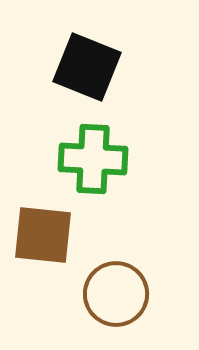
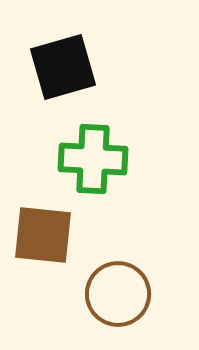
black square: moved 24 px left; rotated 38 degrees counterclockwise
brown circle: moved 2 px right
